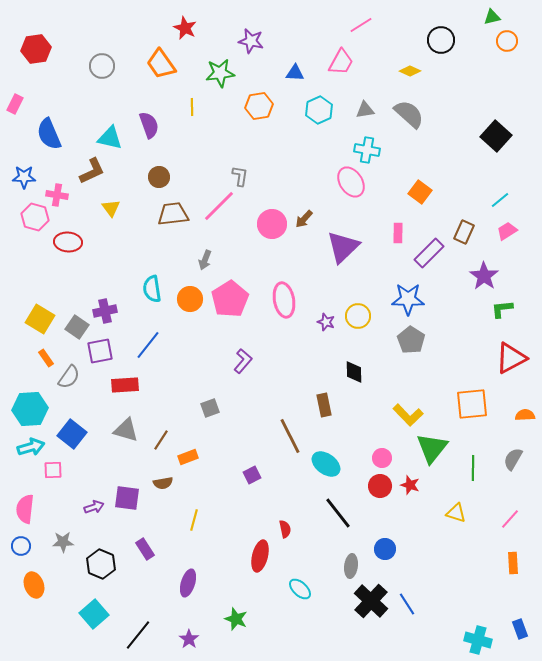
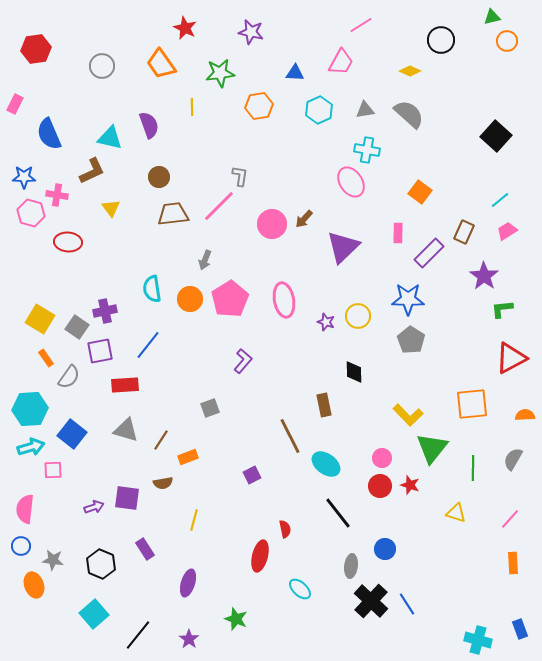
purple star at (251, 41): moved 9 px up
pink hexagon at (35, 217): moved 4 px left, 4 px up
gray star at (63, 542): moved 10 px left, 18 px down; rotated 10 degrees clockwise
